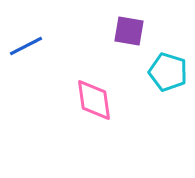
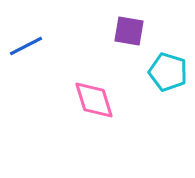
pink diamond: rotated 9 degrees counterclockwise
